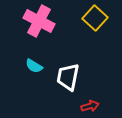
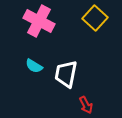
white trapezoid: moved 2 px left, 3 px up
red arrow: moved 4 px left, 1 px up; rotated 78 degrees clockwise
